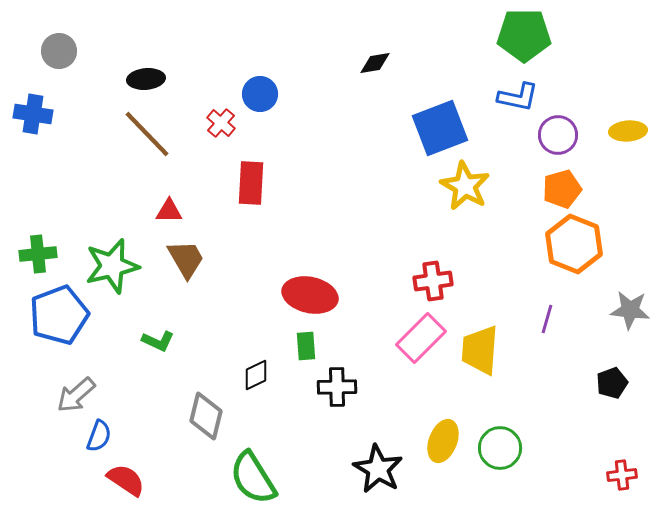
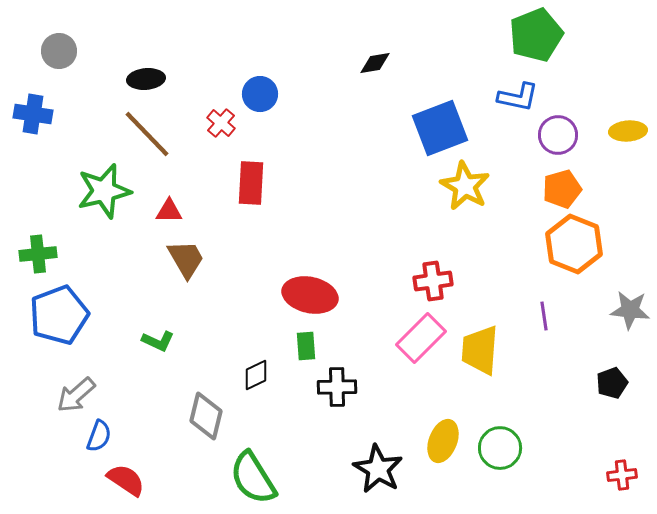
green pentagon at (524, 35): moved 12 px right; rotated 22 degrees counterclockwise
green star at (112, 266): moved 8 px left, 75 px up
purple line at (547, 319): moved 3 px left, 3 px up; rotated 24 degrees counterclockwise
